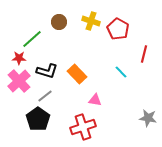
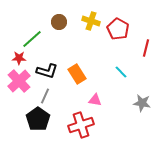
red line: moved 2 px right, 6 px up
orange rectangle: rotated 12 degrees clockwise
gray line: rotated 28 degrees counterclockwise
gray star: moved 6 px left, 15 px up
red cross: moved 2 px left, 2 px up
